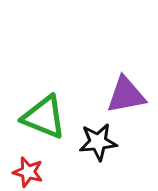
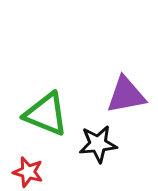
green triangle: moved 2 px right, 3 px up
black star: moved 2 px down
